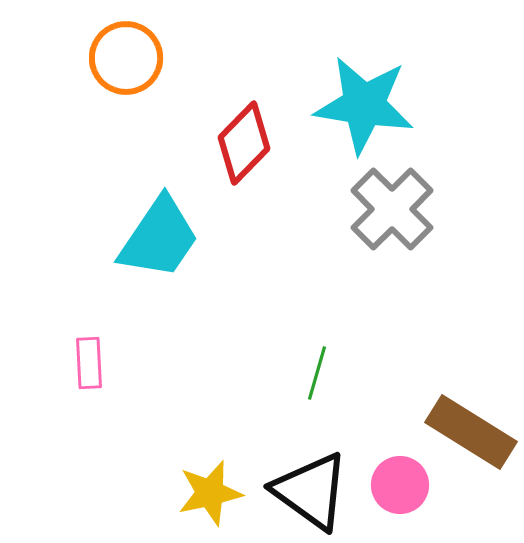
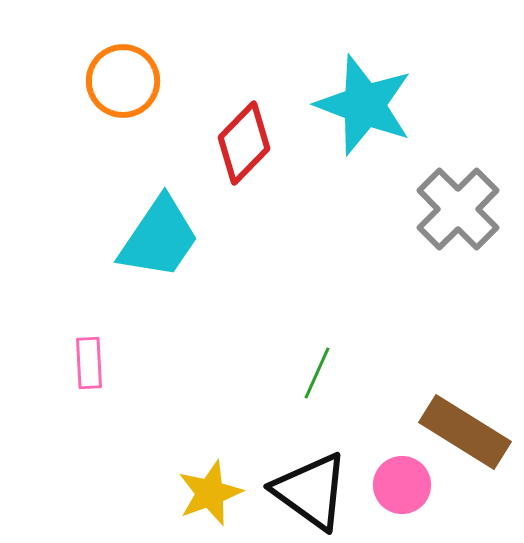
orange circle: moved 3 px left, 23 px down
cyan star: rotated 12 degrees clockwise
gray cross: moved 66 px right
green line: rotated 8 degrees clockwise
brown rectangle: moved 6 px left
pink circle: moved 2 px right
yellow star: rotated 8 degrees counterclockwise
